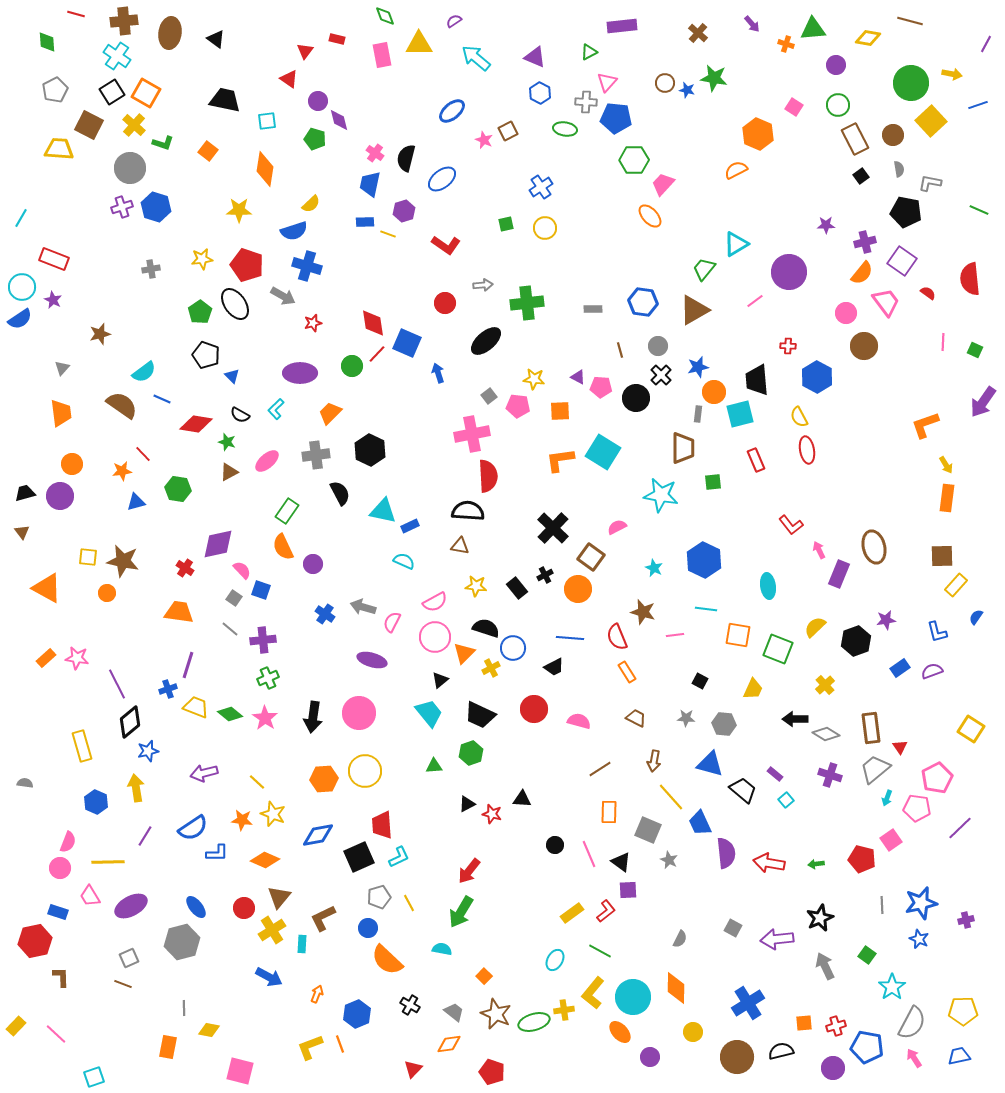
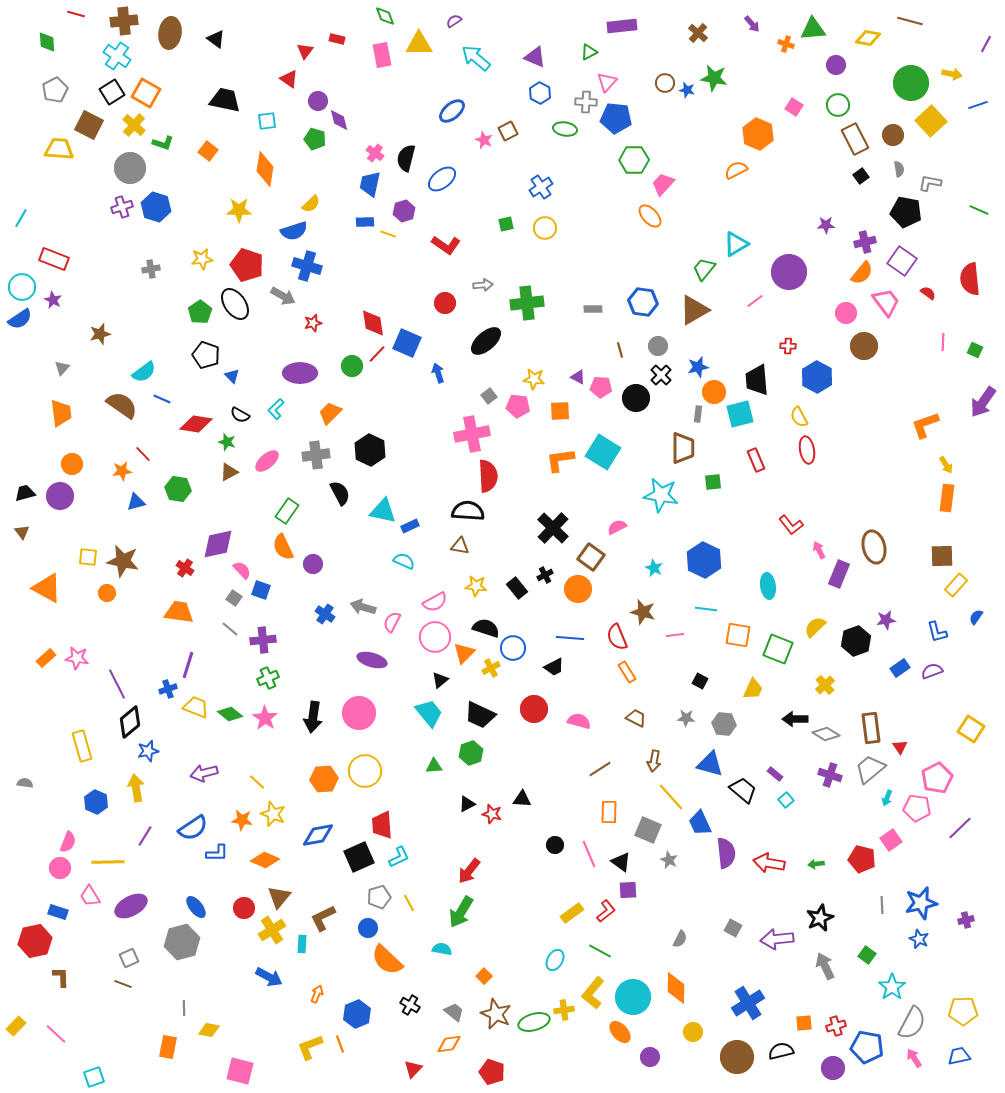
gray trapezoid at (875, 769): moved 5 px left
